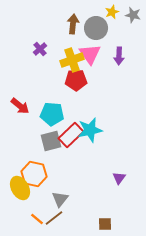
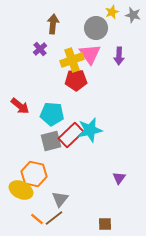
brown arrow: moved 20 px left
yellow ellipse: moved 1 px right, 2 px down; rotated 35 degrees counterclockwise
